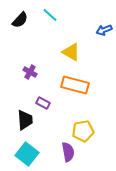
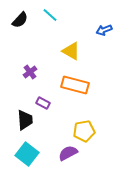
yellow triangle: moved 1 px up
purple cross: rotated 24 degrees clockwise
yellow pentagon: moved 1 px right
purple semicircle: moved 1 px down; rotated 108 degrees counterclockwise
